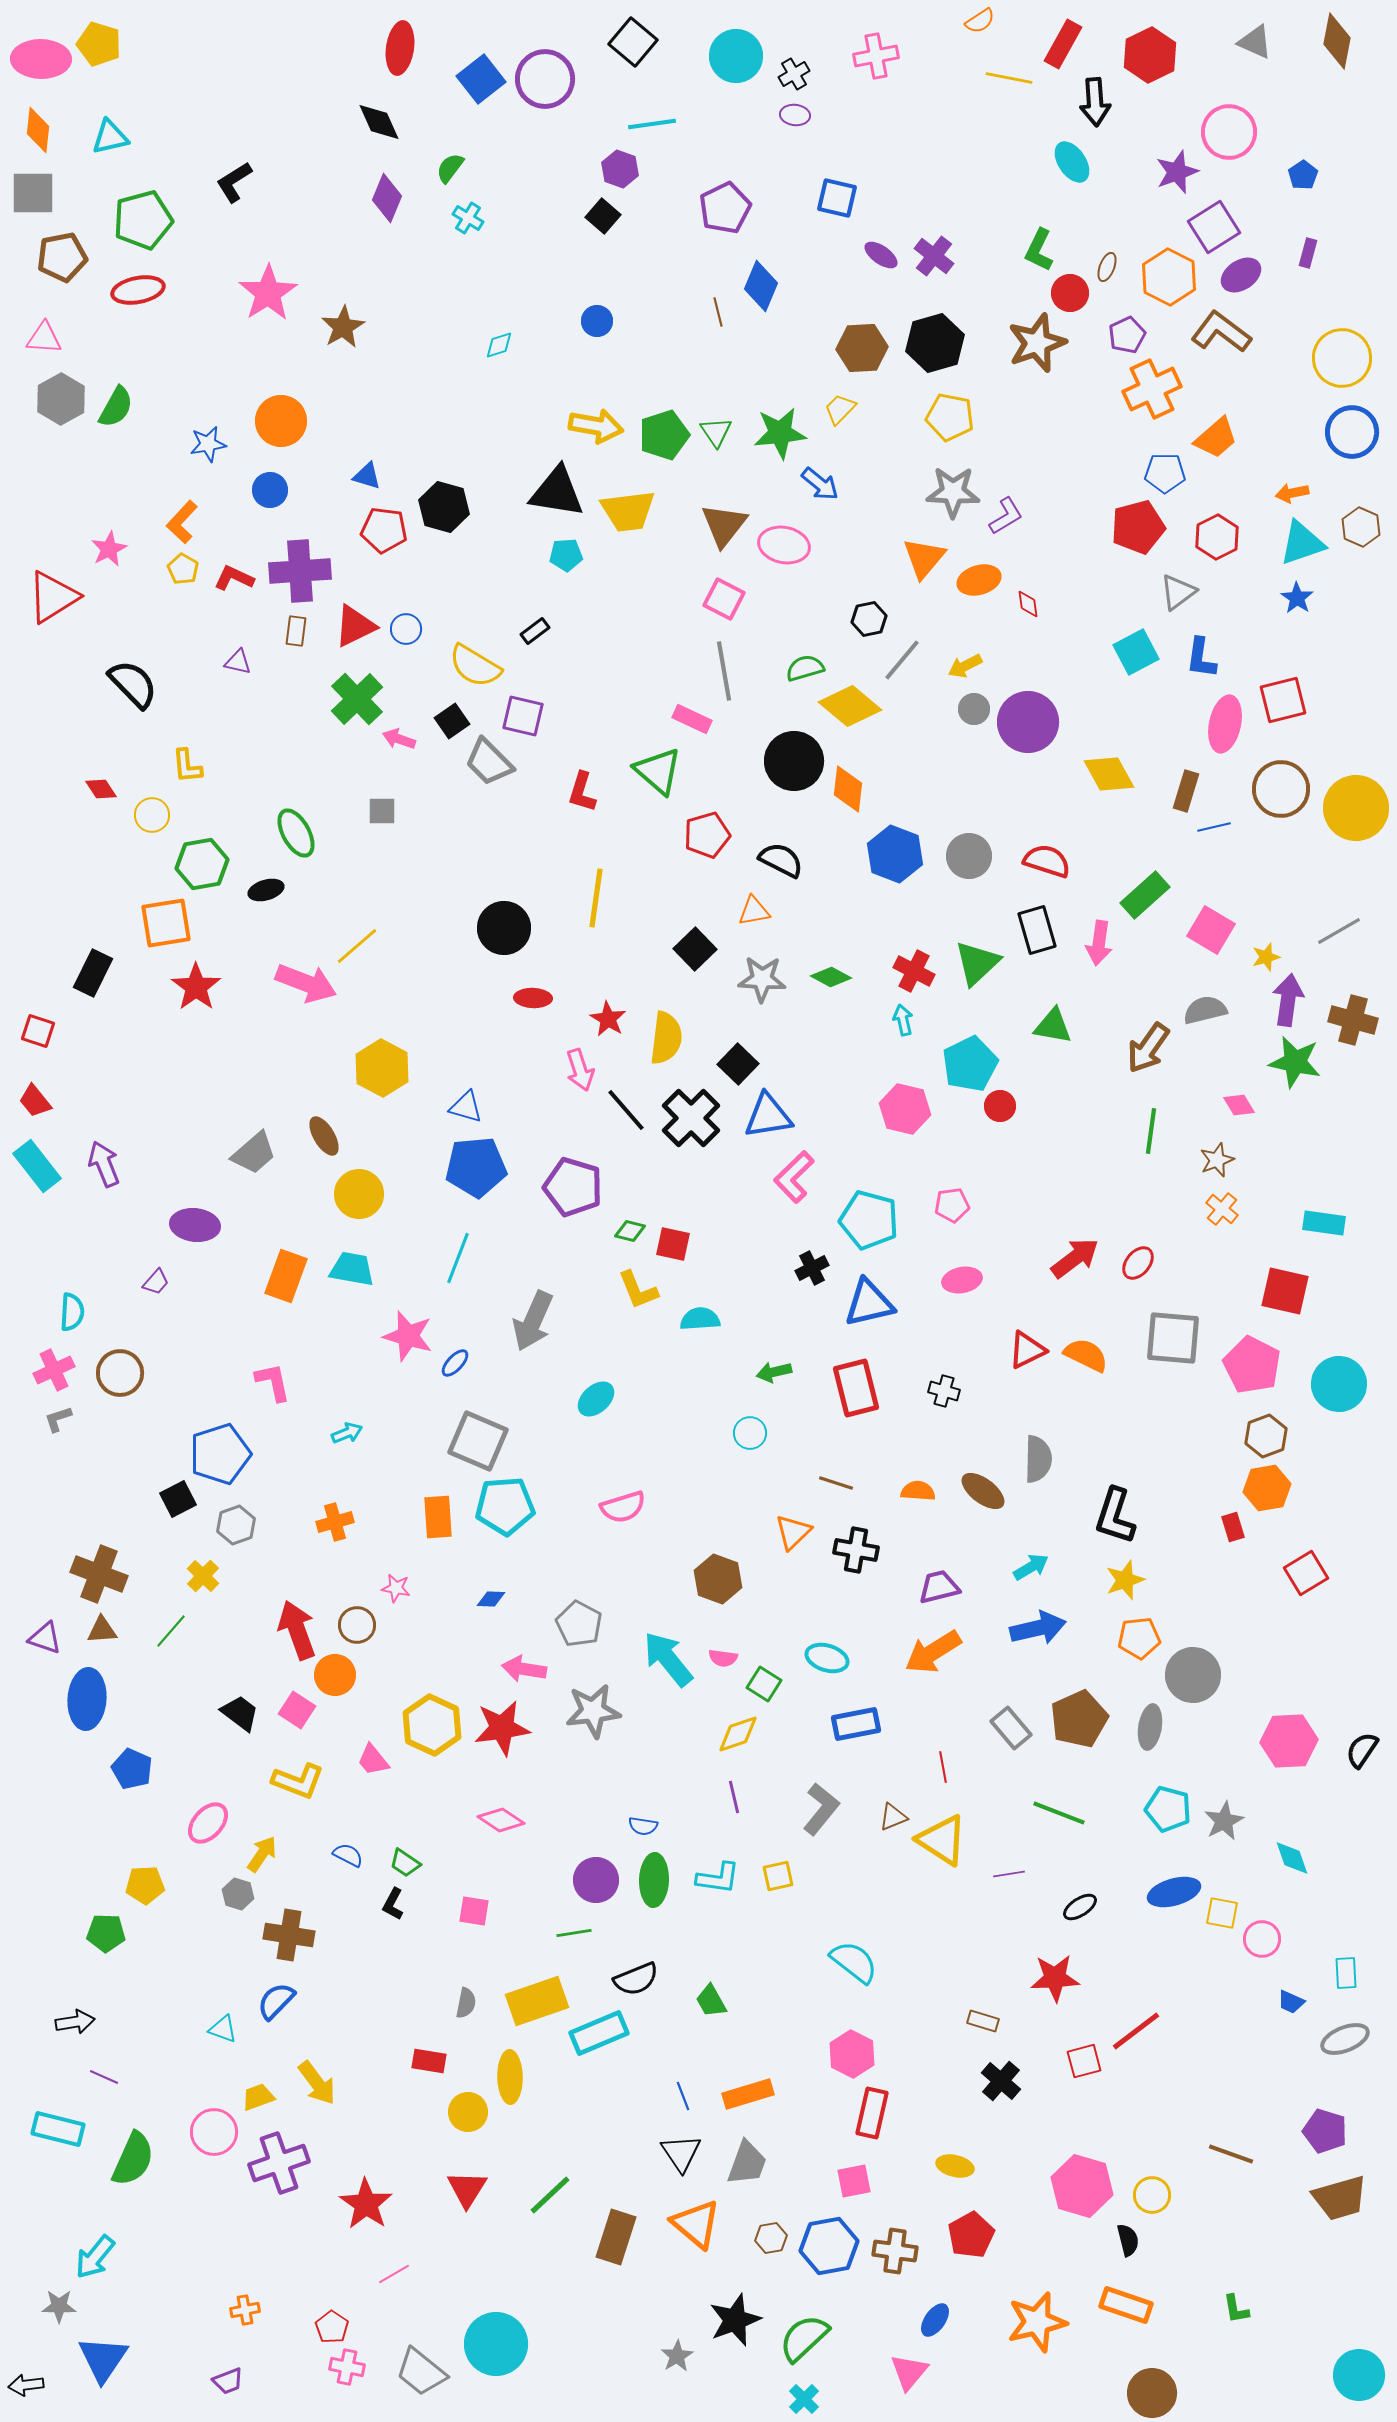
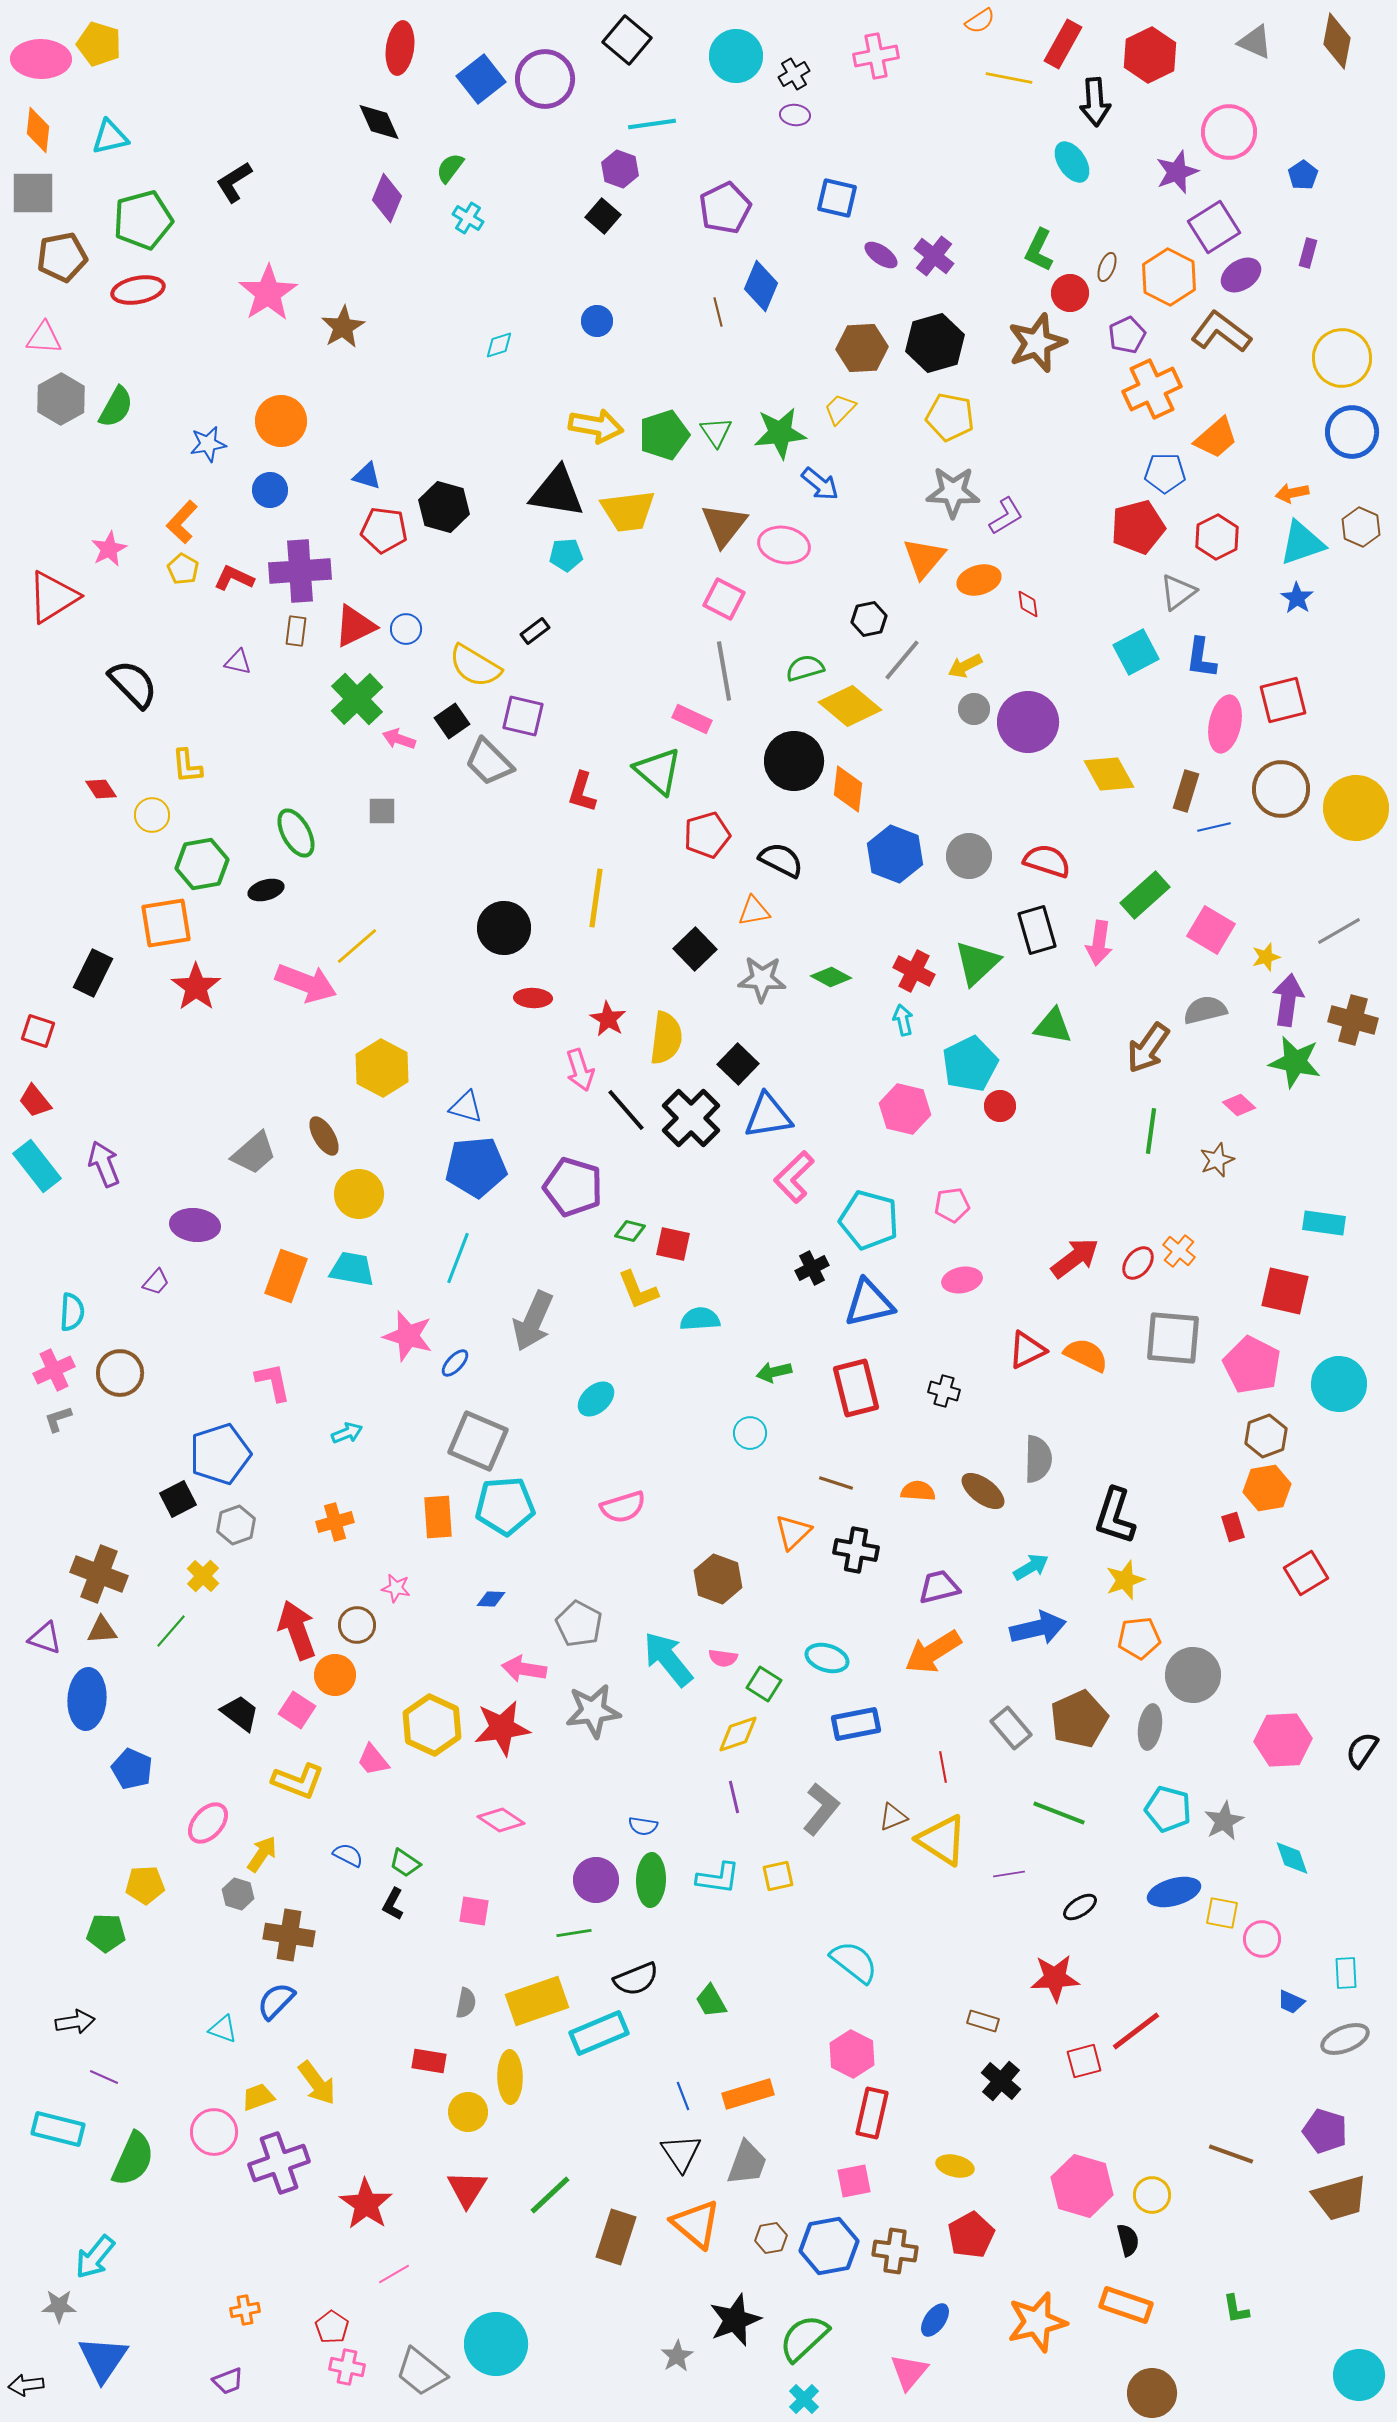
black square at (633, 42): moved 6 px left, 2 px up
pink diamond at (1239, 1105): rotated 16 degrees counterclockwise
orange cross at (1222, 1209): moved 43 px left, 42 px down
pink hexagon at (1289, 1741): moved 6 px left, 1 px up
green ellipse at (654, 1880): moved 3 px left
